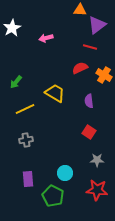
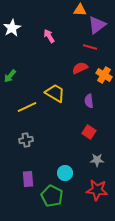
pink arrow: moved 3 px right, 2 px up; rotated 72 degrees clockwise
green arrow: moved 6 px left, 6 px up
yellow line: moved 2 px right, 2 px up
green pentagon: moved 1 px left
